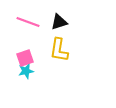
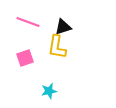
black triangle: moved 4 px right, 5 px down
yellow L-shape: moved 2 px left, 3 px up
cyan star: moved 23 px right, 20 px down
